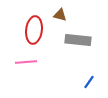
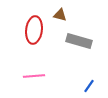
gray rectangle: moved 1 px right, 1 px down; rotated 10 degrees clockwise
pink line: moved 8 px right, 14 px down
blue line: moved 4 px down
